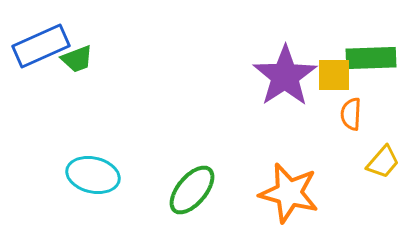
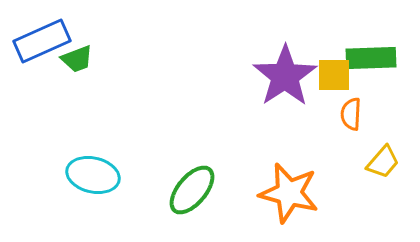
blue rectangle: moved 1 px right, 5 px up
